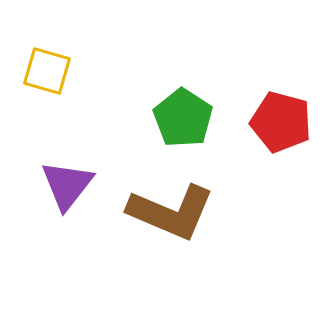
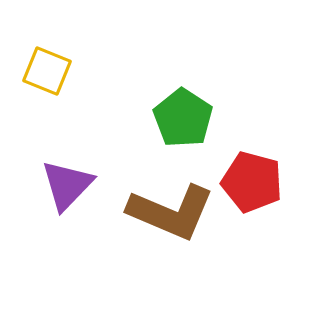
yellow square: rotated 6 degrees clockwise
red pentagon: moved 29 px left, 60 px down
purple triangle: rotated 6 degrees clockwise
